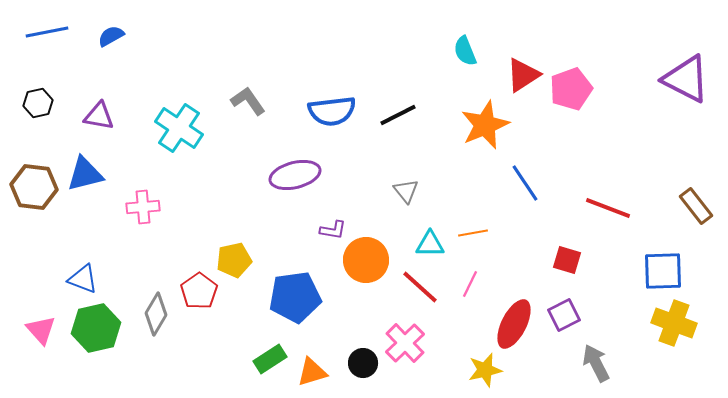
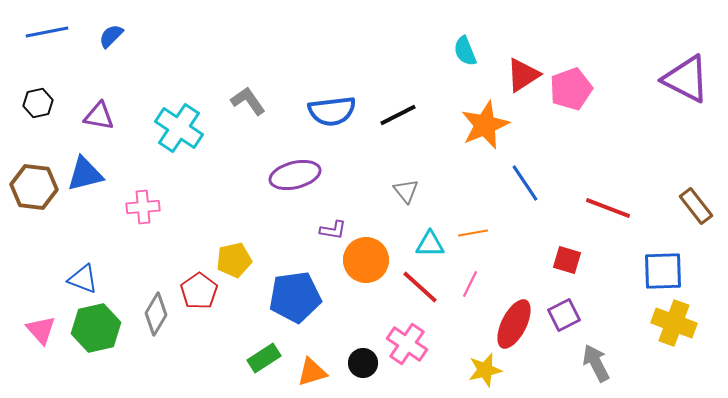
blue semicircle at (111, 36): rotated 16 degrees counterclockwise
pink cross at (405, 343): moved 2 px right, 1 px down; rotated 12 degrees counterclockwise
green rectangle at (270, 359): moved 6 px left, 1 px up
